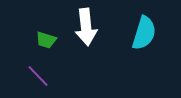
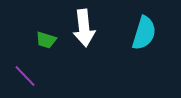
white arrow: moved 2 px left, 1 px down
purple line: moved 13 px left
